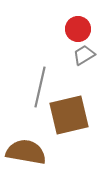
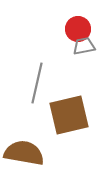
gray trapezoid: moved 9 px up; rotated 20 degrees clockwise
gray line: moved 3 px left, 4 px up
brown semicircle: moved 2 px left, 1 px down
